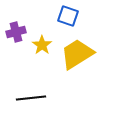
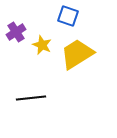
purple cross: rotated 18 degrees counterclockwise
yellow star: rotated 12 degrees counterclockwise
